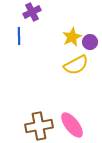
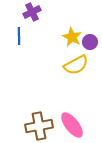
yellow star: rotated 18 degrees counterclockwise
